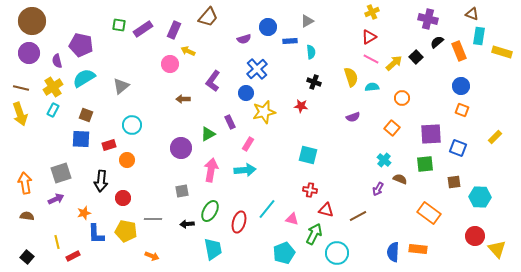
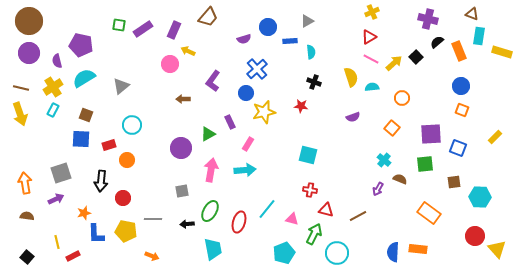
brown circle at (32, 21): moved 3 px left
